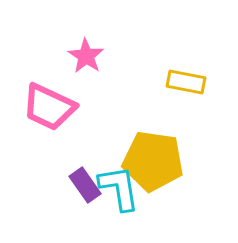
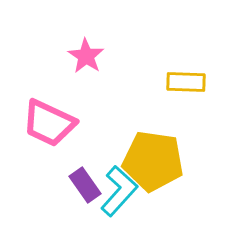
yellow rectangle: rotated 9 degrees counterclockwise
pink trapezoid: moved 16 px down
cyan L-shape: moved 3 px down; rotated 51 degrees clockwise
